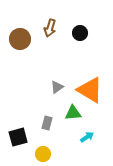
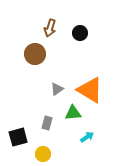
brown circle: moved 15 px right, 15 px down
gray triangle: moved 2 px down
